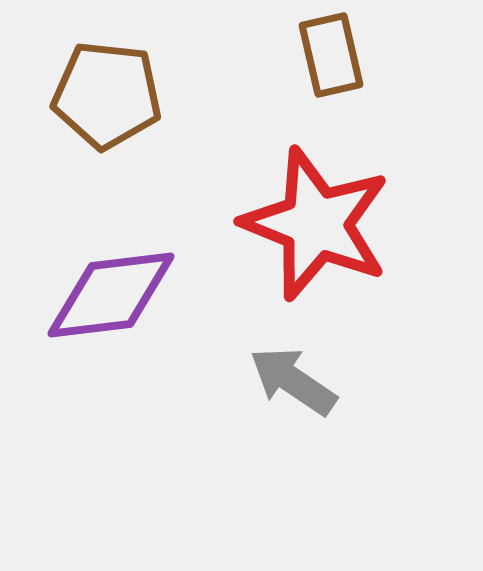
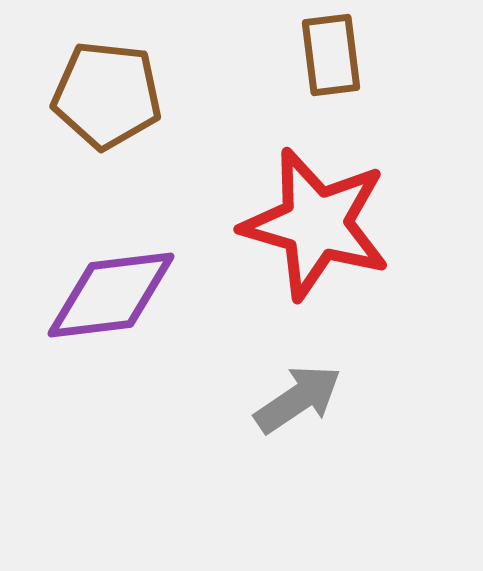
brown rectangle: rotated 6 degrees clockwise
red star: rotated 6 degrees counterclockwise
gray arrow: moved 5 px right, 18 px down; rotated 112 degrees clockwise
